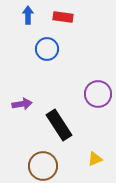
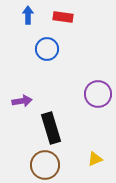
purple arrow: moved 3 px up
black rectangle: moved 8 px left, 3 px down; rotated 16 degrees clockwise
brown circle: moved 2 px right, 1 px up
